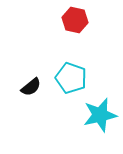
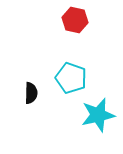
black semicircle: moved 6 px down; rotated 50 degrees counterclockwise
cyan star: moved 2 px left
